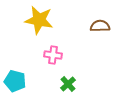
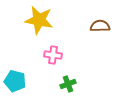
green cross: rotated 21 degrees clockwise
